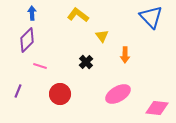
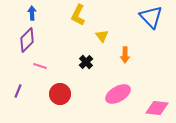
yellow L-shape: rotated 100 degrees counterclockwise
